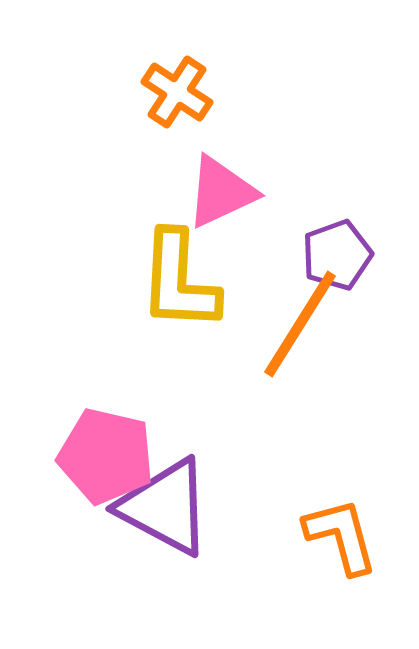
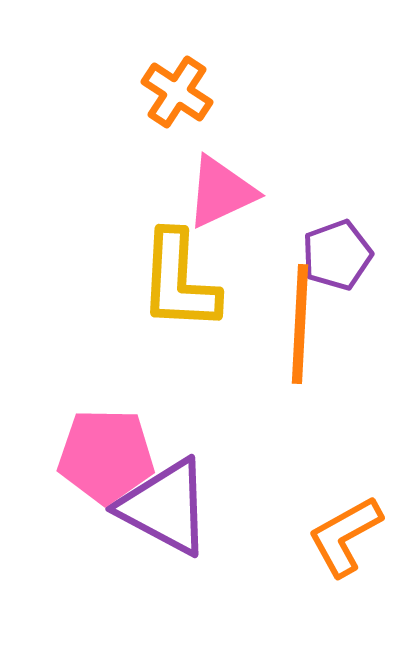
orange line: rotated 29 degrees counterclockwise
pink pentagon: rotated 12 degrees counterclockwise
orange L-shape: moved 4 px right; rotated 104 degrees counterclockwise
